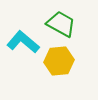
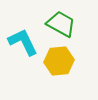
cyan L-shape: rotated 24 degrees clockwise
